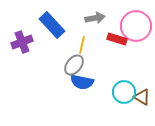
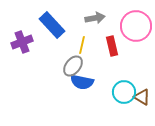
red rectangle: moved 5 px left, 7 px down; rotated 60 degrees clockwise
gray ellipse: moved 1 px left, 1 px down
